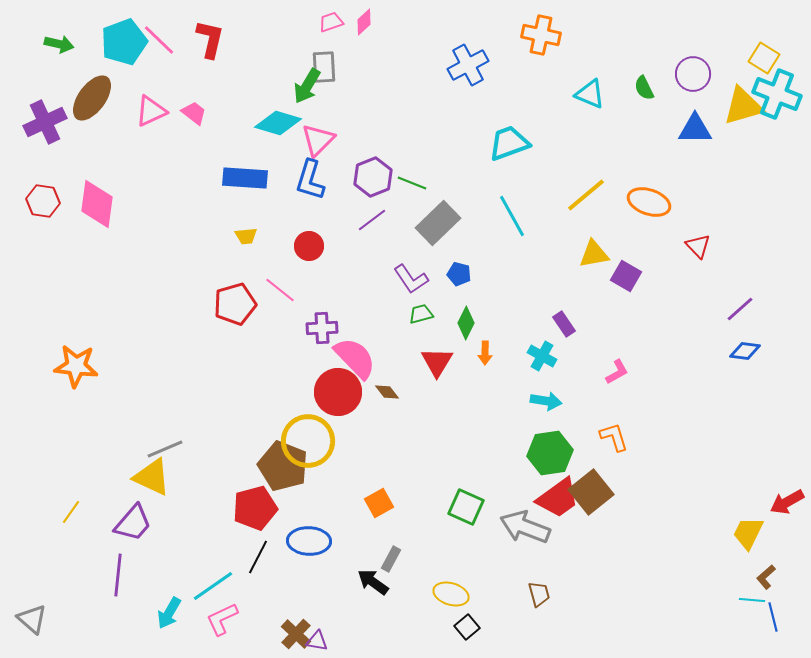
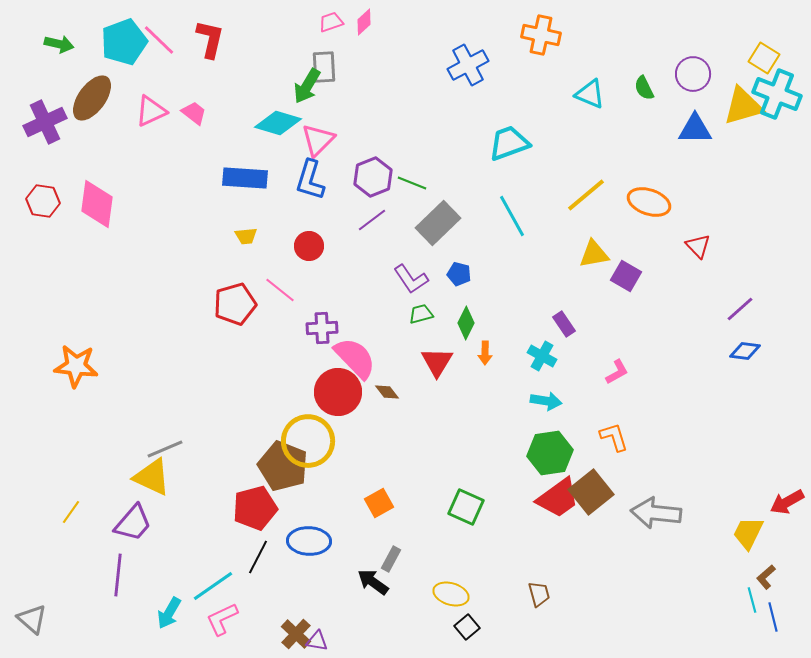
gray arrow at (525, 527): moved 131 px right, 14 px up; rotated 15 degrees counterclockwise
cyan line at (752, 600): rotated 70 degrees clockwise
